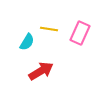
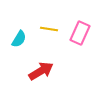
cyan semicircle: moved 8 px left, 3 px up
